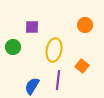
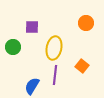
orange circle: moved 1 px right, 2 px up
yellow ellipse: moved 2 px up
purple line: moved 3 px left, 5 px up
